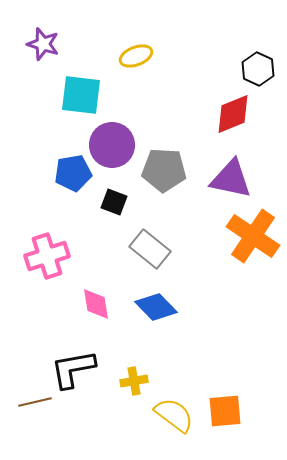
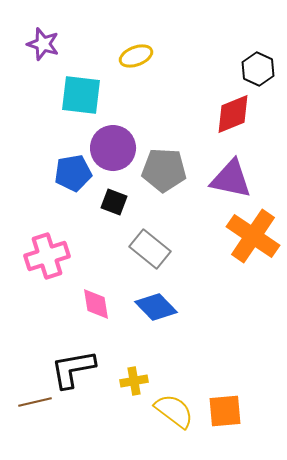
purple circle: moved 1 px right, 3 px down
yellow semicircle: moved 4 px up
